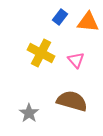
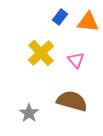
yellow cross: rotated 20 degrees clockwise
